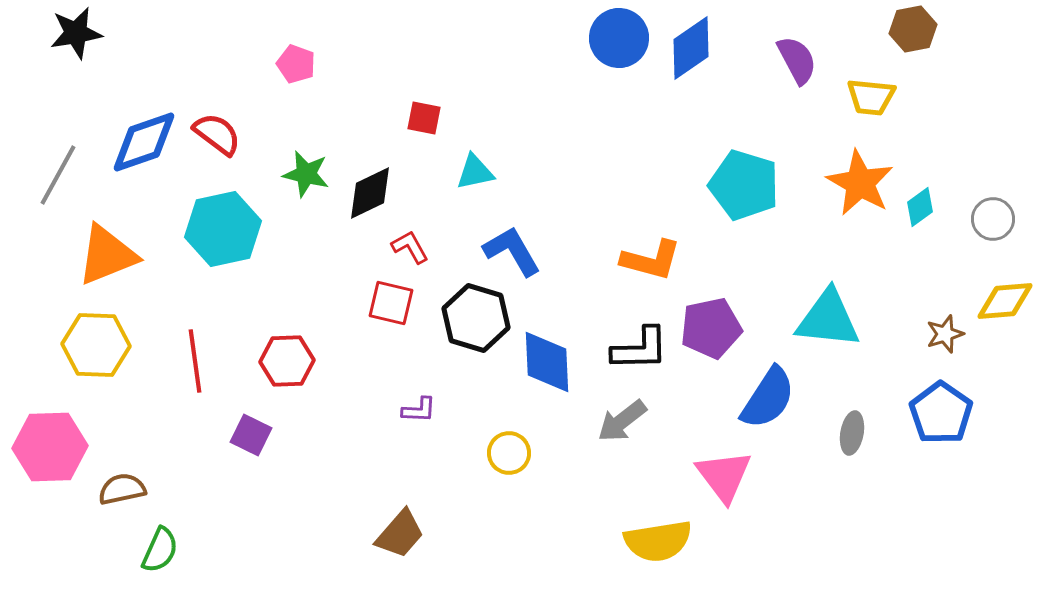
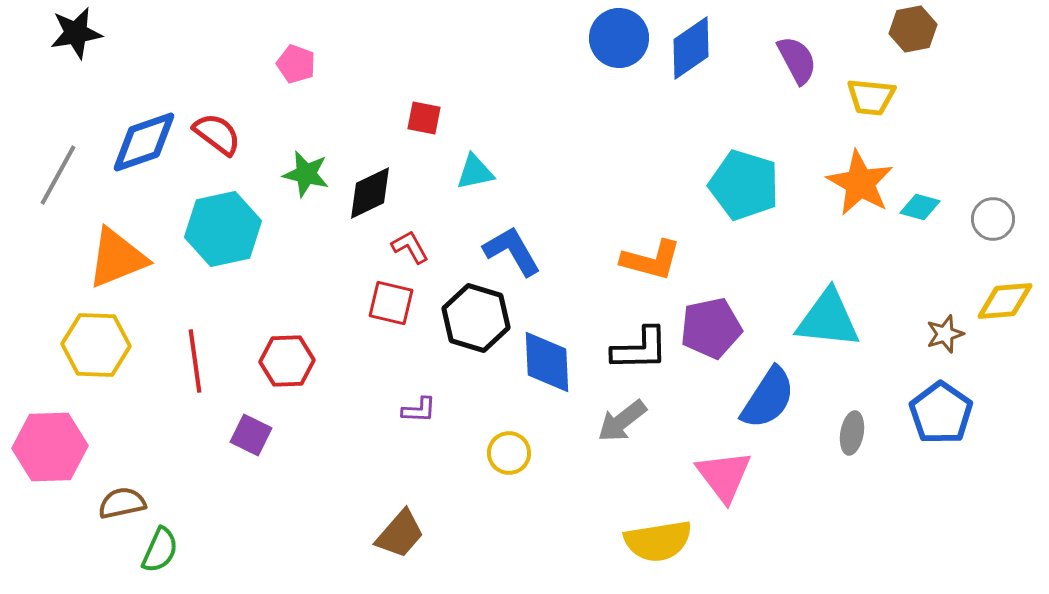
cyan diamond at (920, 207): rotated 51 degrees clockwise
orange triangle at (107, 255): moved 10 px right, 3 px down
brown semicircle at (122, 489): moved 14 px down
